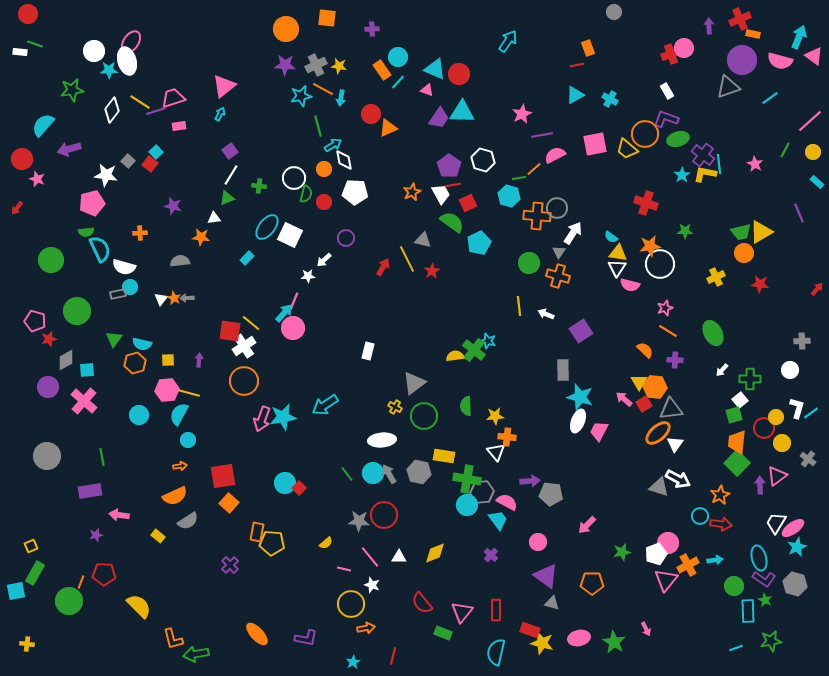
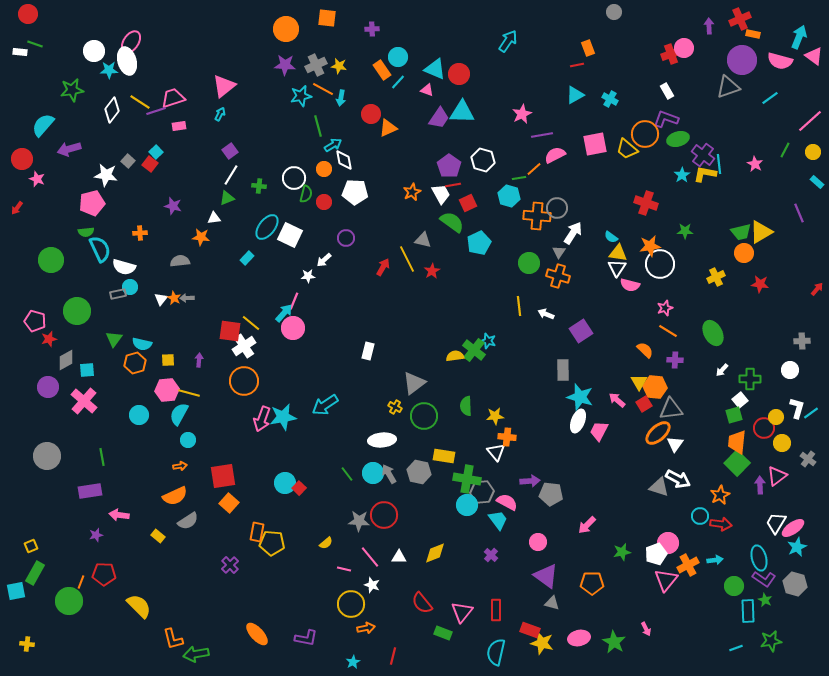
pink arrow at (624, 399): moved 7 px left, 1 px down
